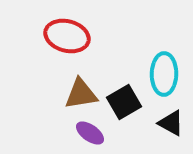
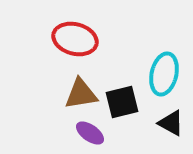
red ellipse: moved 8 px right, 3 px down
cyan ellipse: rotated 12 degrees clockwise
black square: moved 2 px left; rotated 16 degrees clockwise
